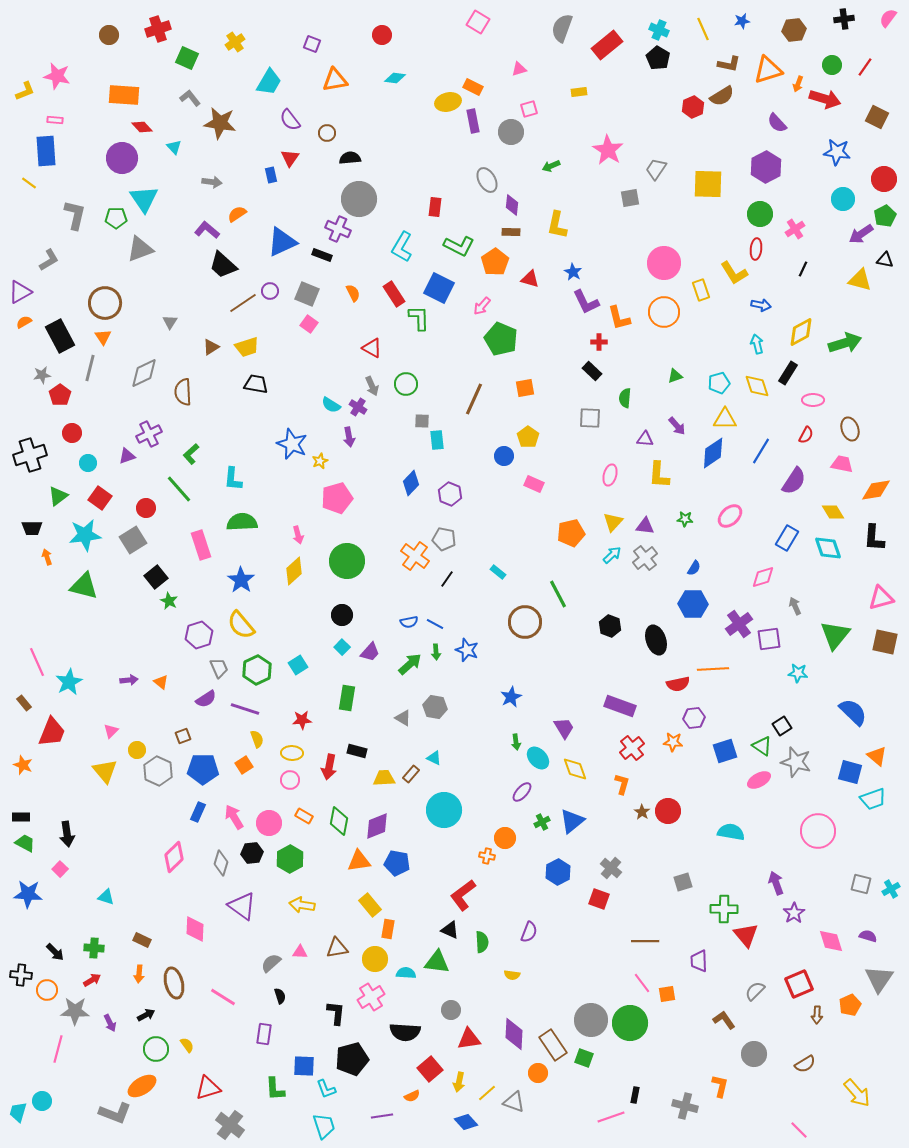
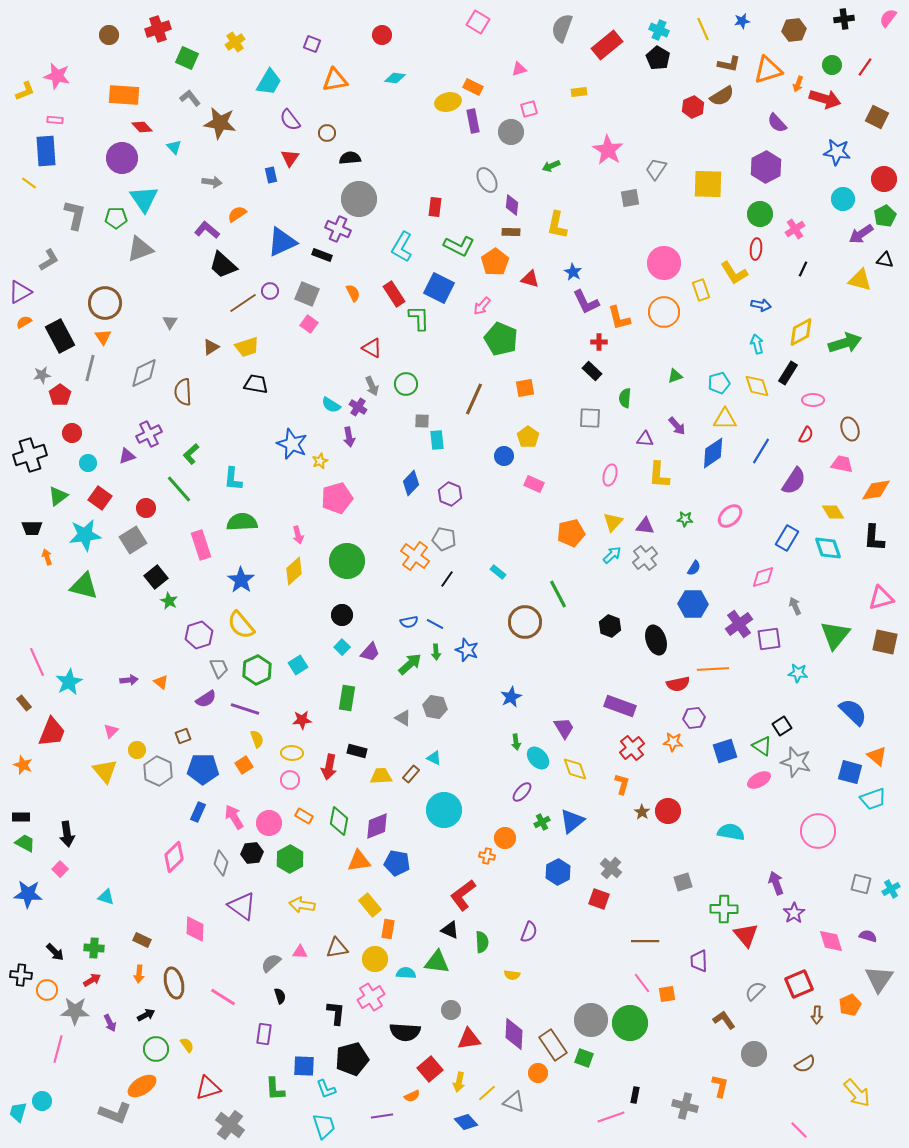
yellow trapezoid at (384, 778): moved 3 px left, 2 px up
